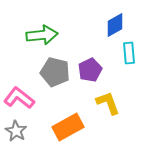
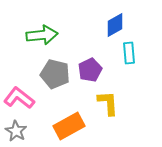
gray pentagon: moved 2 px down
yellow L-shape: rotated 16 degrees clockwise
orange rectangle: moved 1 px right, 1 px up
